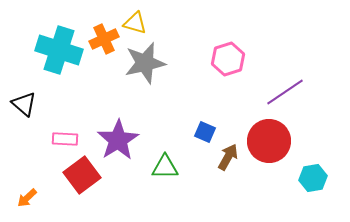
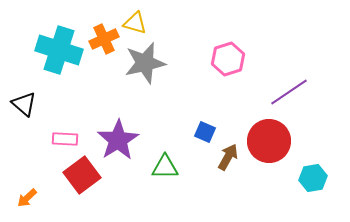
purple line: moved 4 px right
